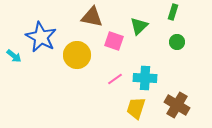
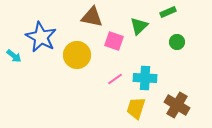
green rectangle: moved 5 px left; rotated 49 degrees clockwise
